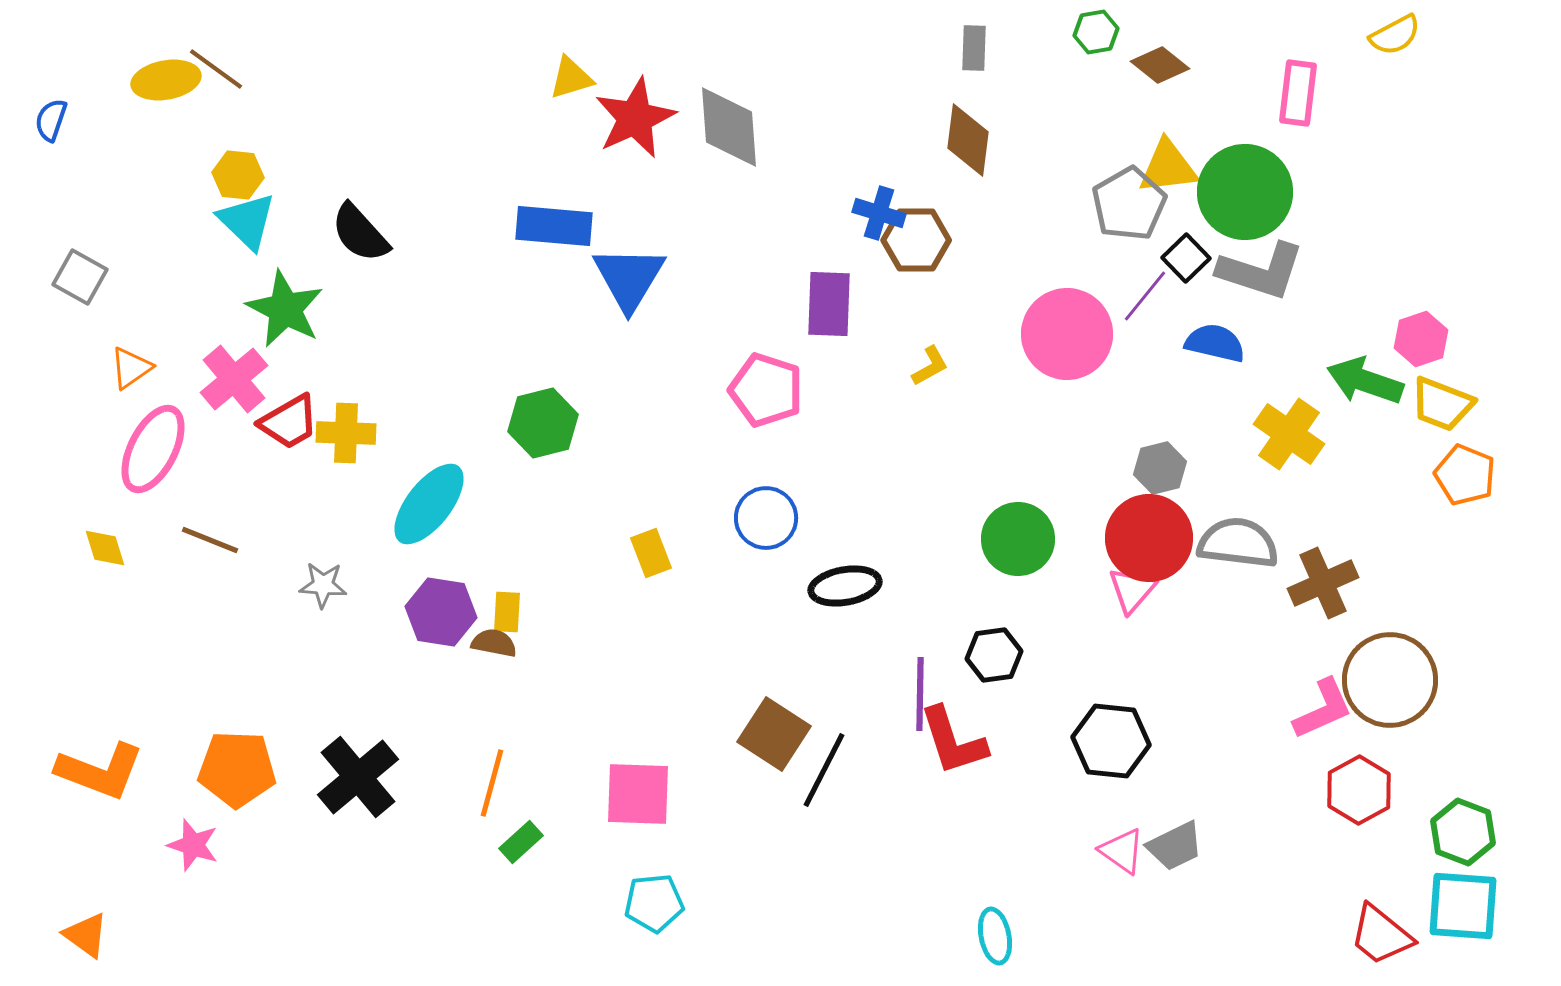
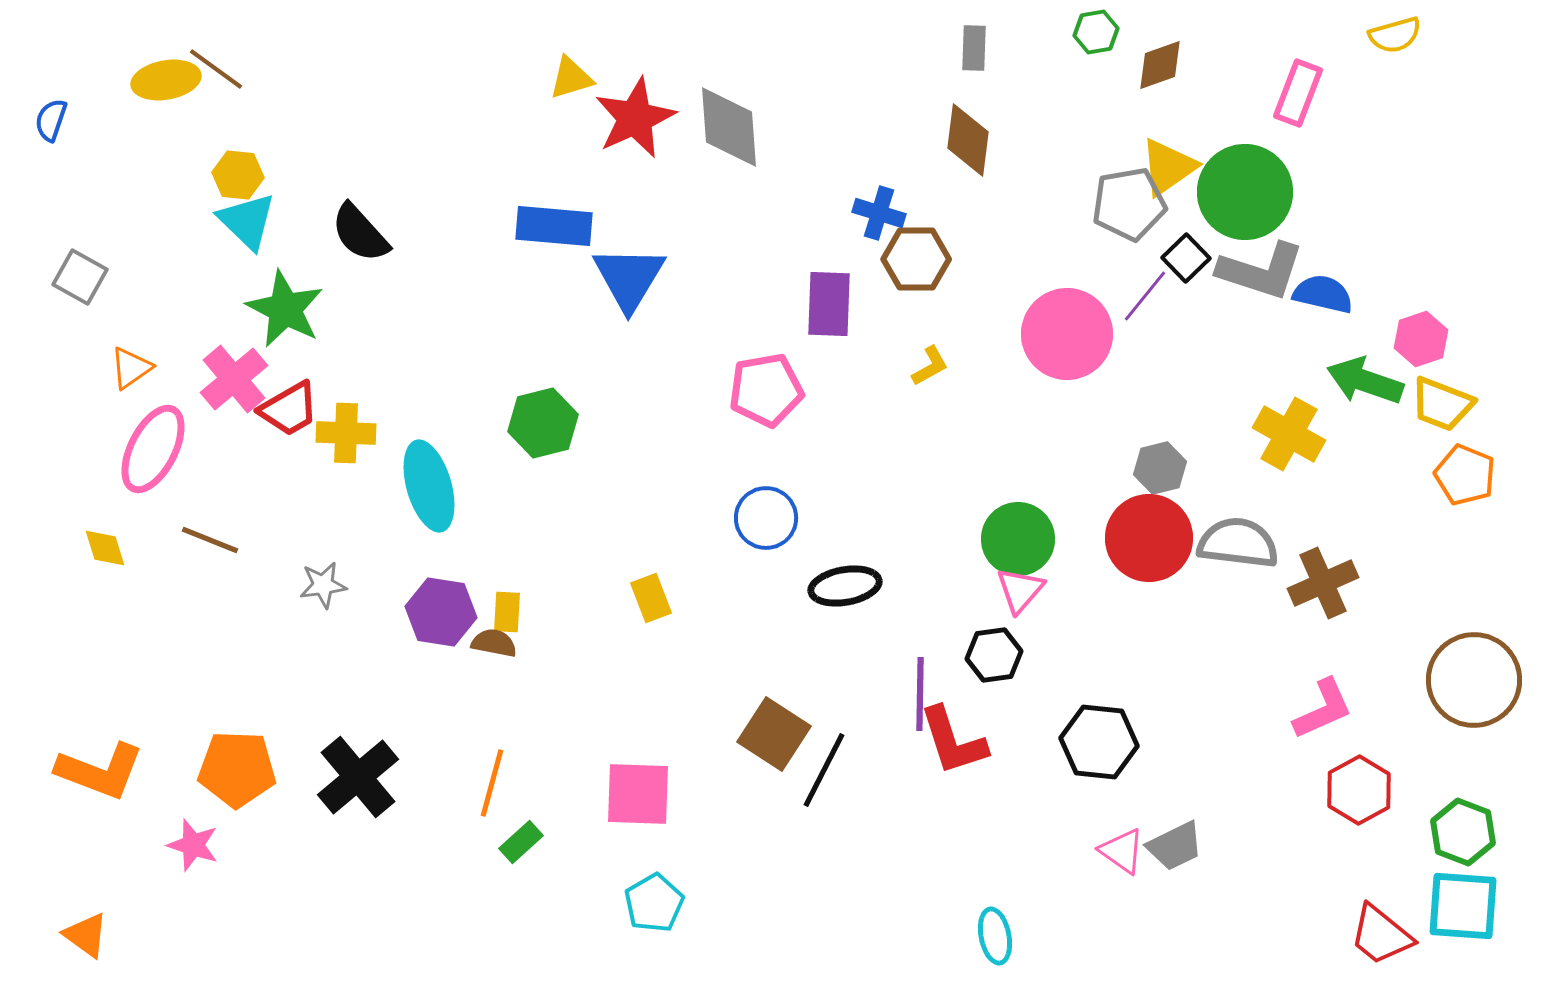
yellow semicircle at (1395, 35): rotated 12 degrees clockwise
brown diamond at (1160, 65): rotated 58 degrees counterclockwise
pink rectangle at (1298, 93): rotated 14 degrees clockwise
yellow triangle at (1168, 167): rotated 28 degrees counterclockwise
gray pentagon at (1129, 204): rotated 20 degrees clockwise
brown hexagon at (916, 240): moved 19 px down
blue semicircle at (1215, 343): moved 108 px right, 49 px up
pink pentagon at (766, 390): rotated 28 degrees counterclockwise
red trapezoid at (289, 422): moved 13 px up
yellow cross at (1289, 434): rotated 6 degrees counterclockwise
cyan ellipse at (429, 504): moved 18 px up; rotated 54 degrees counterclockwise
yellow rectangle at (651, 553): moved 45 px down
gray star at (323, 585): rotated 12 degrees counterclockwise
pink triangle at (1132, 590): moved 112 px left
brown circle at (1390, 680): moved 84 px right
black hexagon at (1111, 741): moved 12 px left, 1 px down
cyan pentagon at (654, 903): rotated 24 degrees counterclockwise
